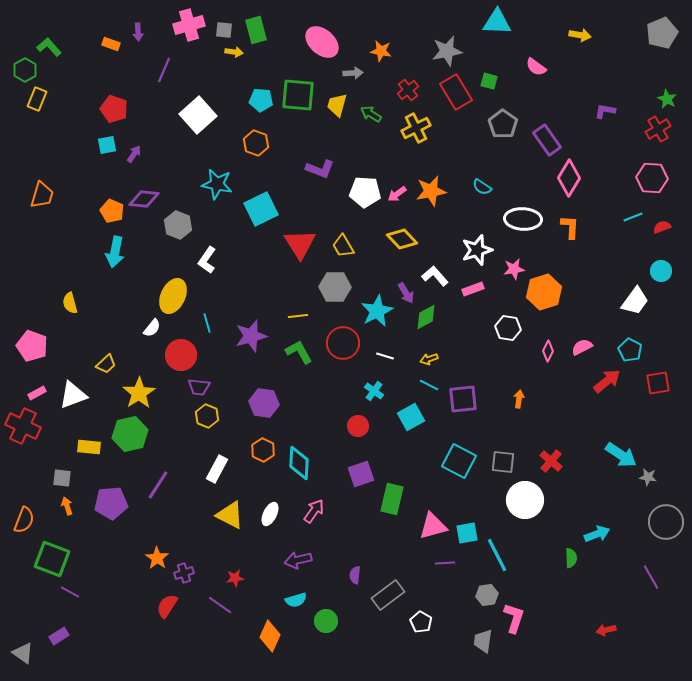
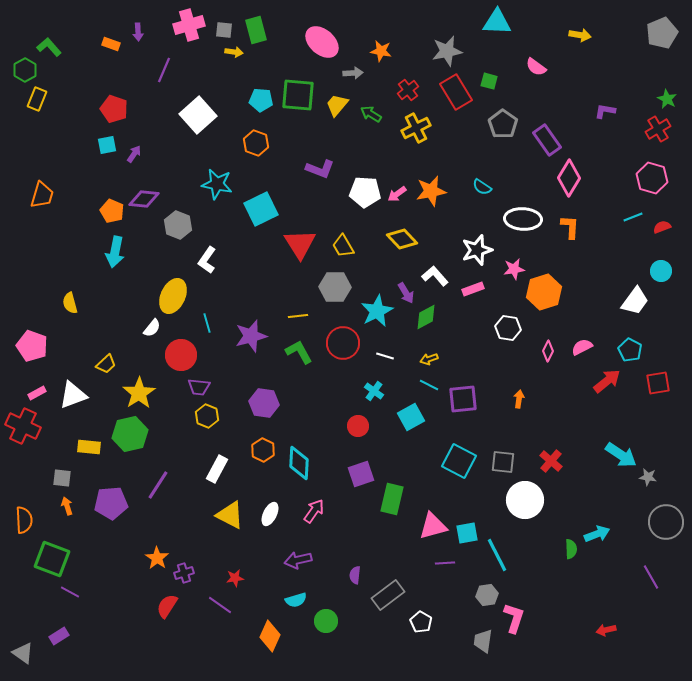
yellow trapezoid at (337, 105): rotated 25 degrees clockwise
pink hexagon at (652, 178): rotated 12 degrees clockwise
orange semicircle at (24, 520): rotated 24 degrees counterclockwise
green semicircle at (571, 558): moved 9 px up
